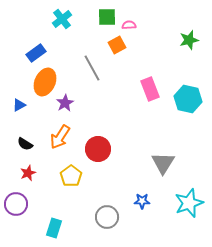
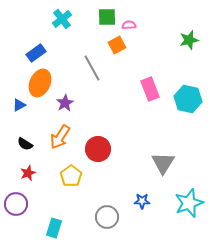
orange ellipse: moved 5 px left, 1 px down
